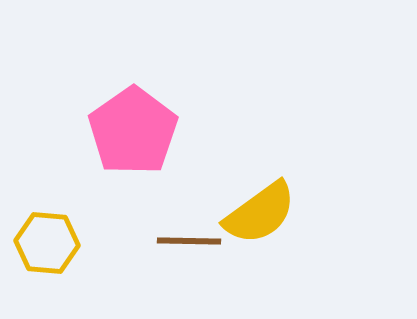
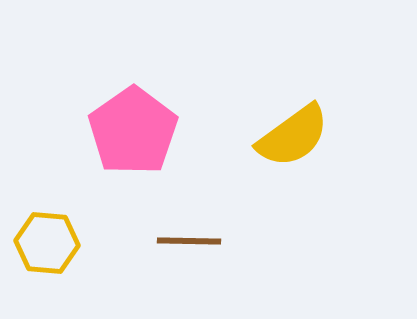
yellow semicircle: moved 33 px right, 77 px up
